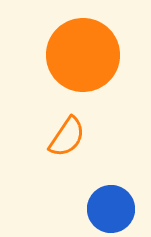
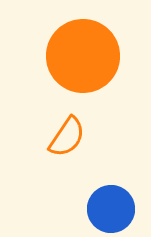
orange circle: moved 1 px down
